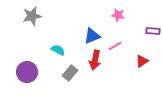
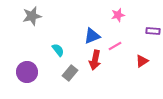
pink star: rotated 24 degrees counterclockwise
cyan semicircle: rotated 24 degrees clockwise
